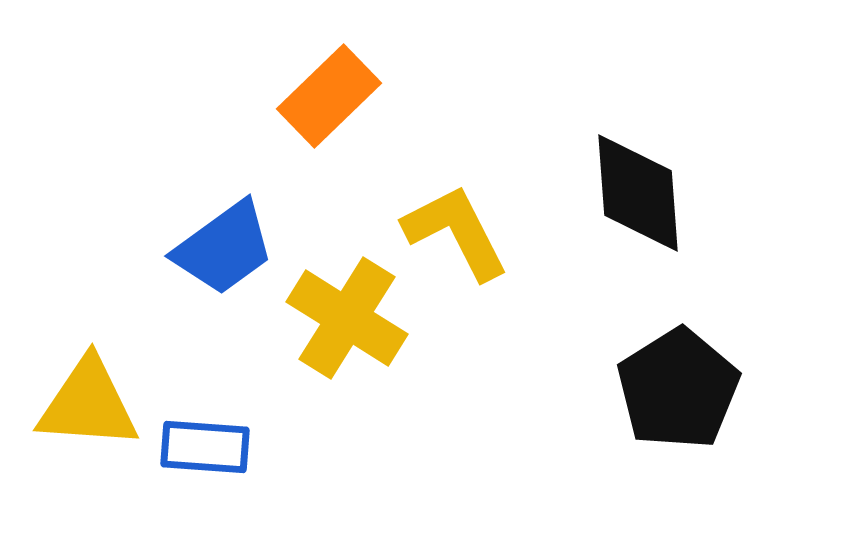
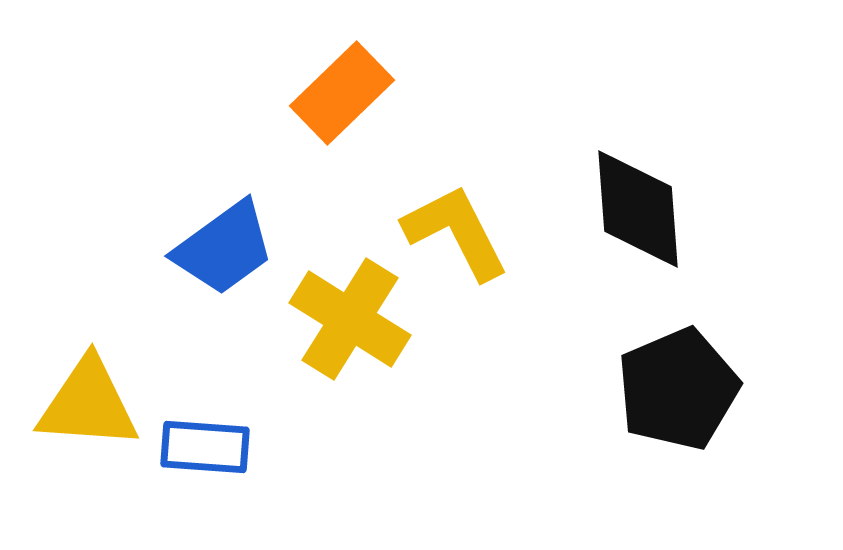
orange rectangle: moved 13 px right, 3 px up
black diamond: moved 16 px down
yellow cross: moved 3 px right, 1 px down
black pentagon: rotated 9 degrees clockwise
